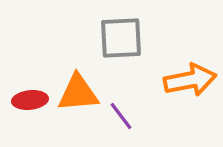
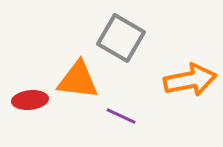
gray square: rotated 33 degrees clockwise
orange triangle: moved 13 px up; rotated 12 degrees clockwise
purple line: rotated 28 degrees counterclockwise
